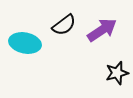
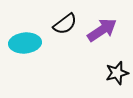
black semicircle: moved 1 px right, 1 px up
cyan ellipse: rotated 16 degrees counterclockwise
